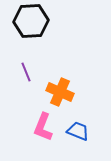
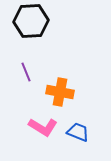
orange cross: rotated 12 degrees counterclockwise
pink L-shape: rotated 80 degrees counterclockwise
blue trapezoid: moved 1 px down
